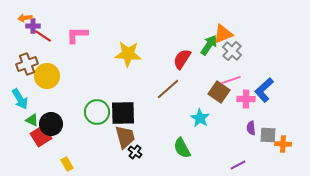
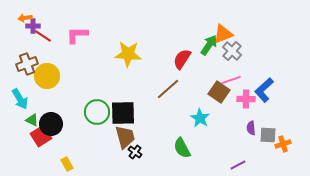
orange cross: rotated 21 degrees counterclockwise
